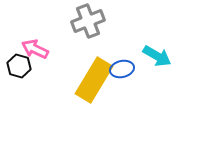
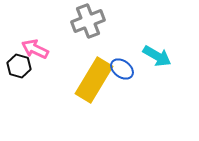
blue ellipse: rotated 50 degrees clockwise
